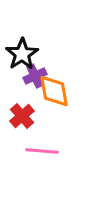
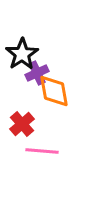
purple cross: moved 2 px right, 3 px up
red cross: moved 8 px down
